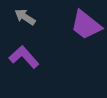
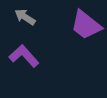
purple L-shape: moved 1 px up
